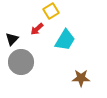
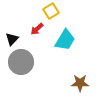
brown star: moved 1 px left, 5 px down
